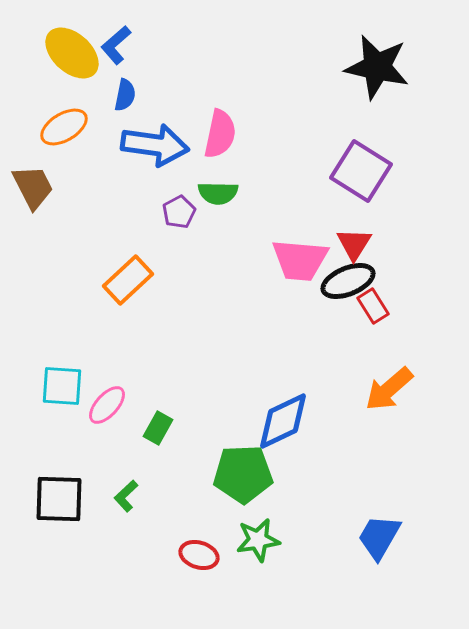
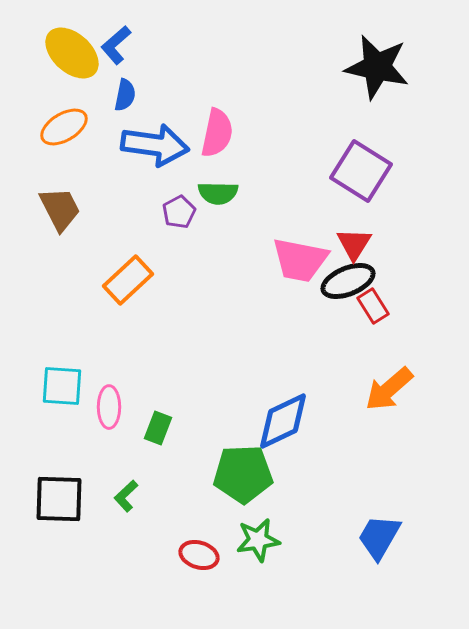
pink semicircle: moved 3 px left, 1 px up
brown trapezoid: moved 27 px right, 22 px down
pink trapezoid: rotated 6 degrees clockwise
pink ellipse: moved 2 px right, 2 px down; rotated 42 degrees counterclockwise
green rectangle: rotated 8 degrees counterclockwise
